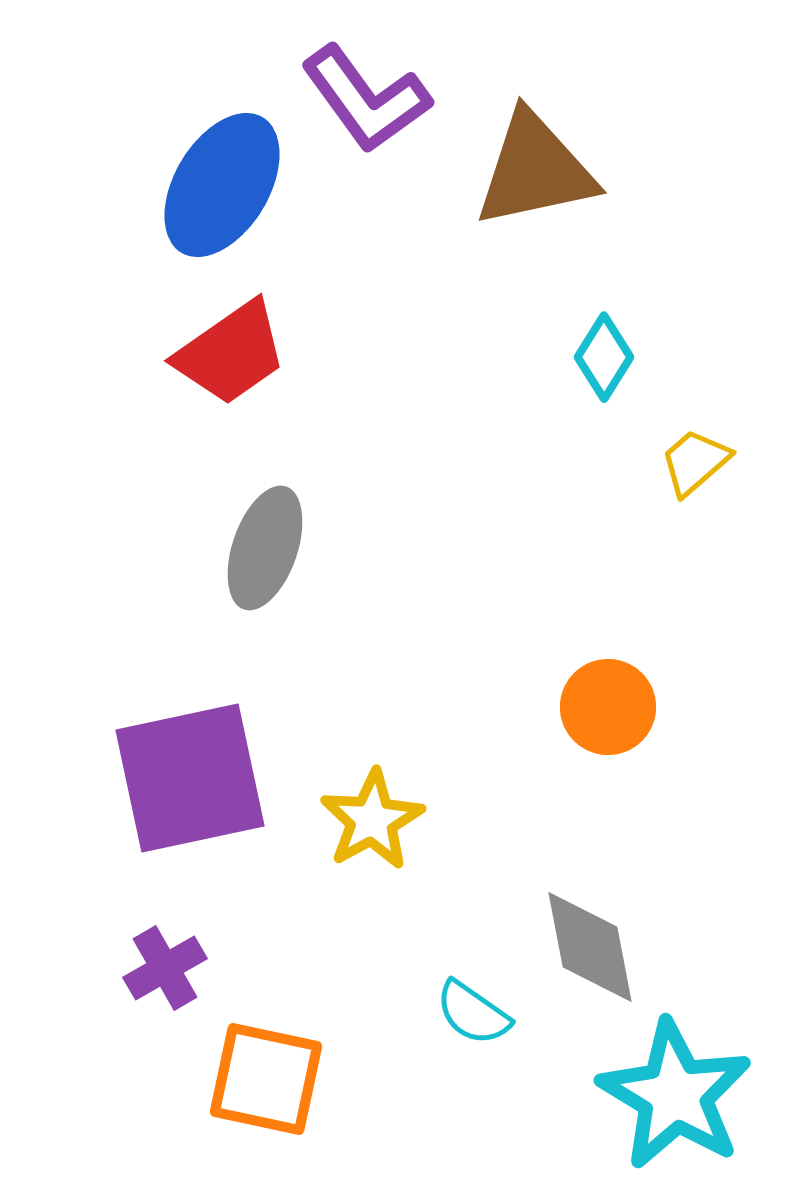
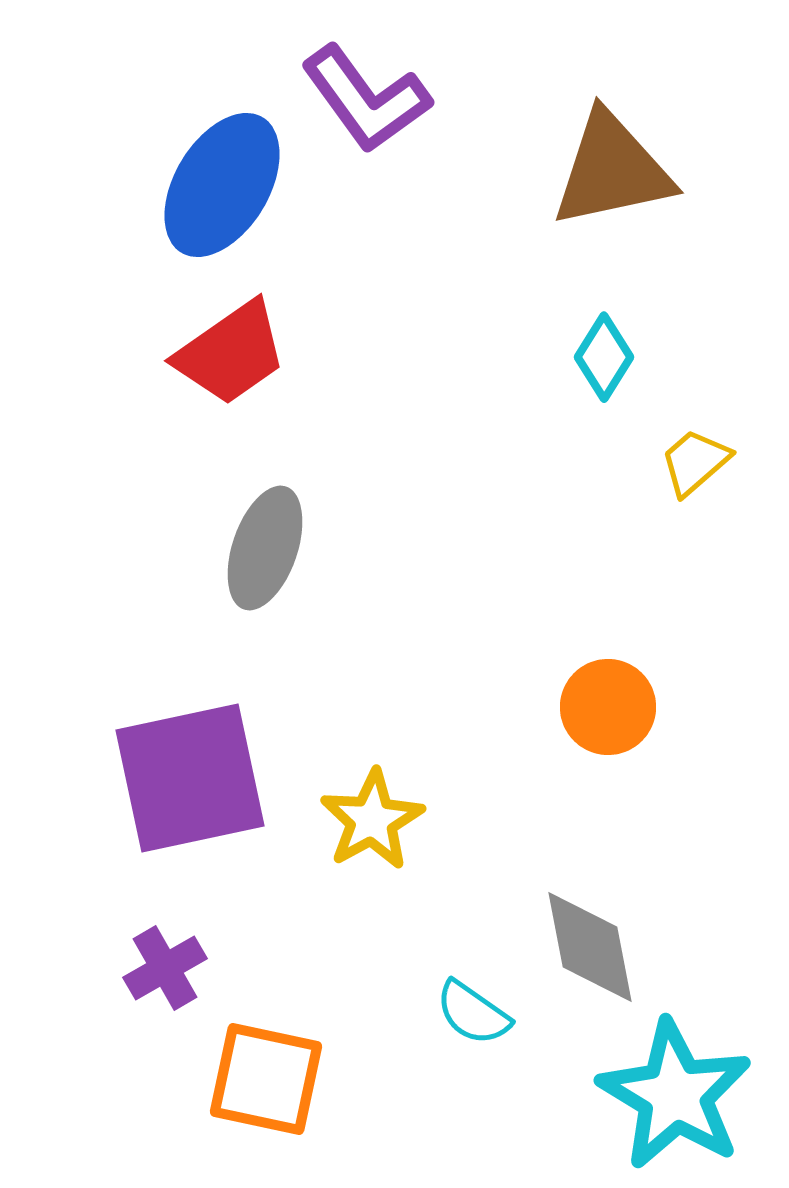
brown triangle: moved 77 px right
